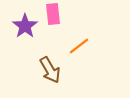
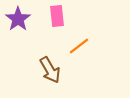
pink rectangle: moved 4 px right, 2 px down
purple star: moved 7 px left, 7 px up
